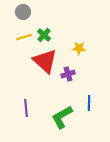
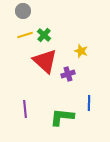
gray circle: moved 1 px up
yellow line: moved 1 px right, 2 px up
yellow star: moved 2 px right, 3 px down; rotated 16 degrees clockwise
purple line: moved 1 px left, 1 px down
green L-shape: rotated 35 degrees clockwise
